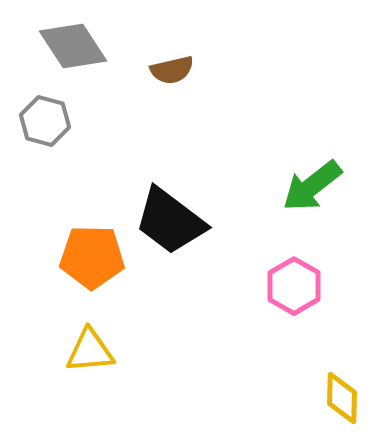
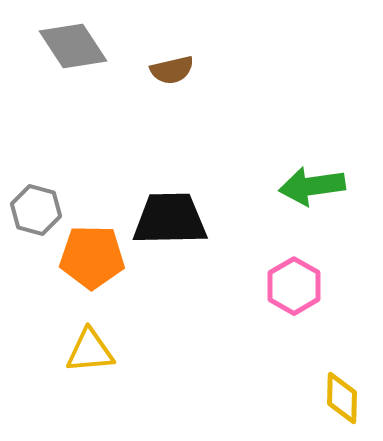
gray hexagon: moved 9 px left, 89 px down
green arrow: rotated 30 degrees clockwise
black trapezoid: moved 2 px up; rotated 142 degrees clockwise
